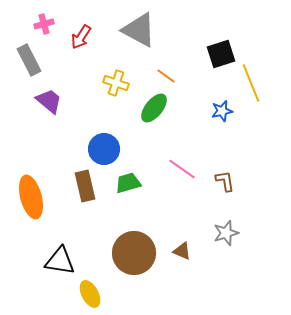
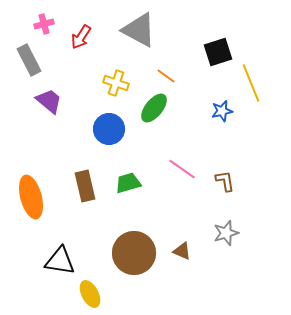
black square: moved 3 px left, 2 px up
blue circle: moved 5 px right, 20 px up
